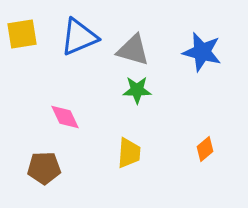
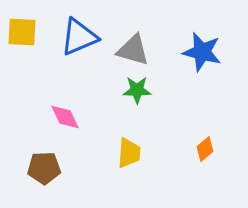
yellow square: moved 2 px up; rotated 12 degrees clockwise
